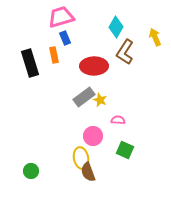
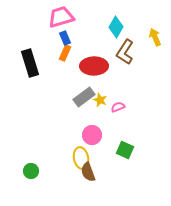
orange rectangle: moved 11 px right, 2 px up; rotated 35 degrees clockwise
pink semicircle: moved 13 px up; rotated 24 degrees counterclockwise
pink circle: moved 1 px left, 1 px up
